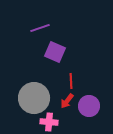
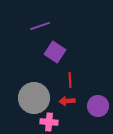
purple line: moved 2 px up
purple square: rotated 10 degrees clockwise
red line: moved 1 px left, 1 px up
red arrow: rotated 49 degrees clockwise
purple circle: moved 9 px right
